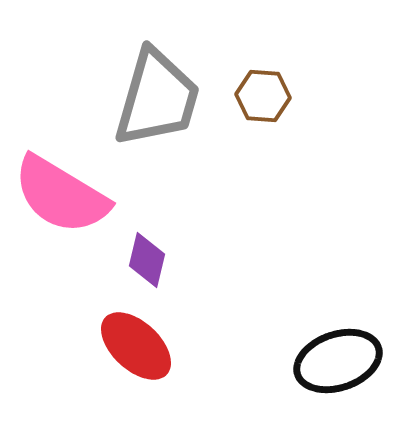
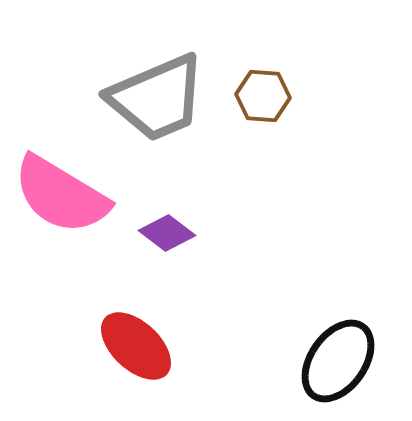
gray trapezoid: rotated 51 degrees clockwise
purple diamond: moved 20 px right, 27 px up; rotated 66 degrees counterclockwise
black ellipse: rotated 36 degrees counterclockwise
